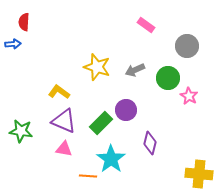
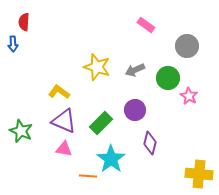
blue arrow: rotated 91 degrees clockwise
purple circle: moved 9 px right
green star: rotated 15 degrees clockwise
